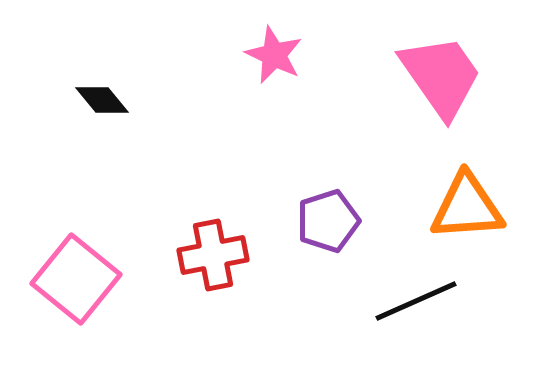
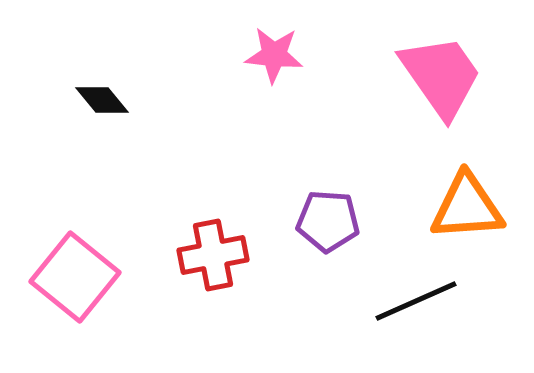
pink star: rotated 20 degrees counterclockwise
purple pentagon: rotated 22 degrees clockwise
pink square: moved 1 px left, 2 px up
